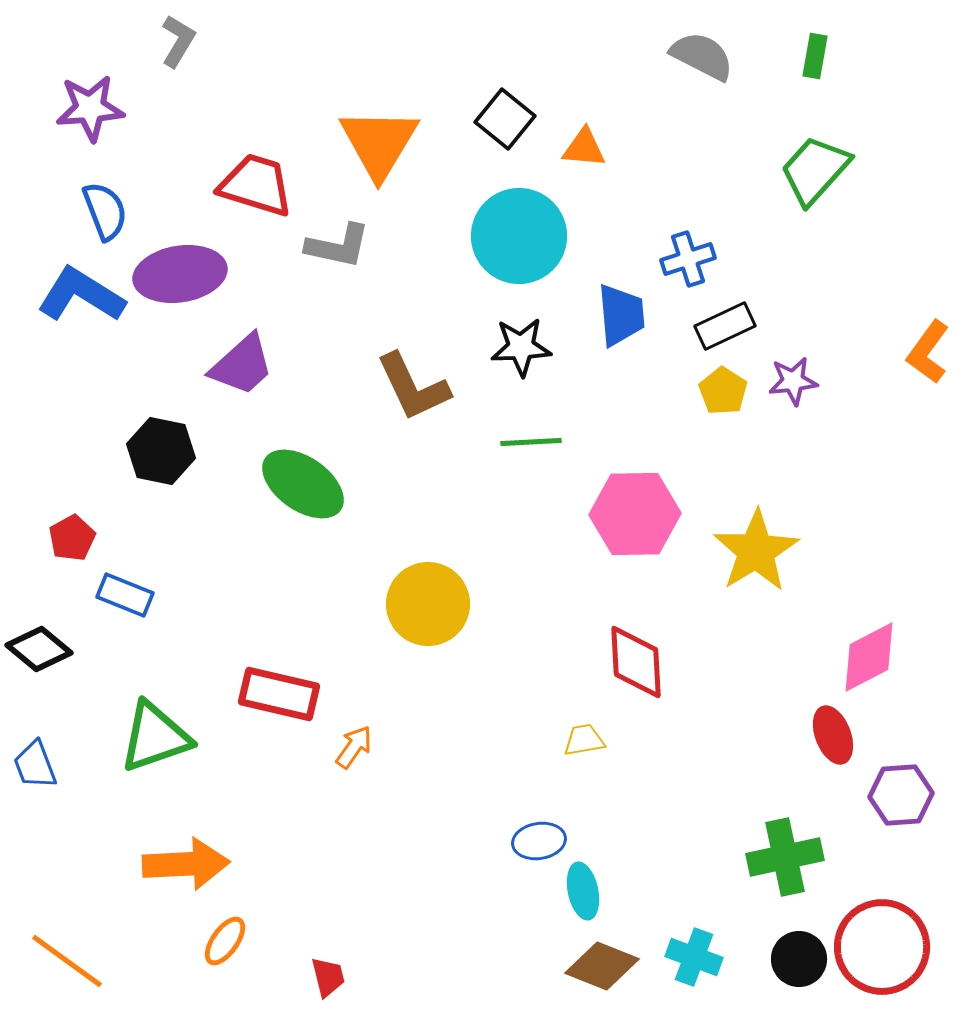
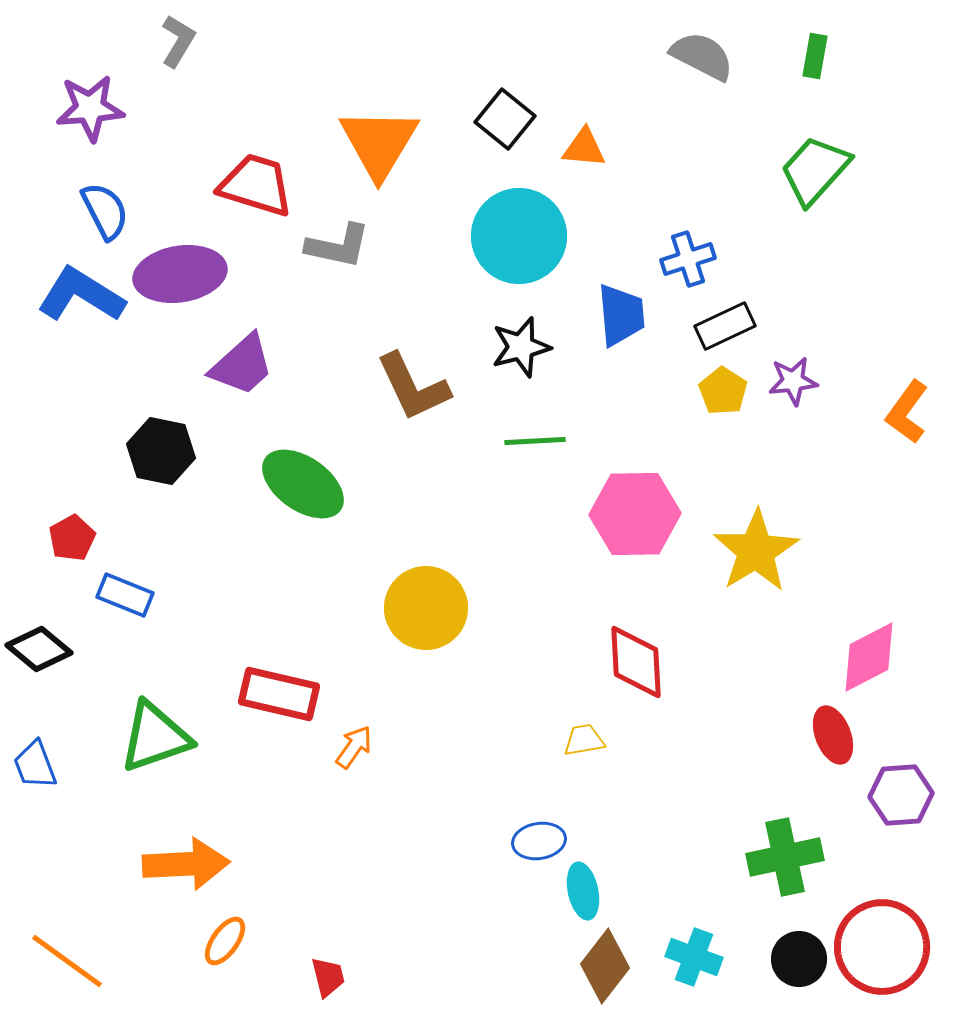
blue semicircle at (105, 211): rotated 6 degrees counterclockwise
black star at (521, 347): rotated 12 degrees counterclockwise
orange L-shape at (928, 352): moved 21 px left, 60 px down
green line at (531, 442): moved 4 px right, 1 px up
yellow circle at (428, 604): moved 2 px left, 4 px down
brown diamond at (602, 966): moved 3 px right; rotated 74 degrees counterclockwise
